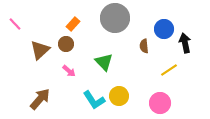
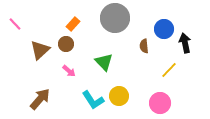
yellow line: rotated 12 degrees counterclockwise
cyan L-shape: moved 1 px left
